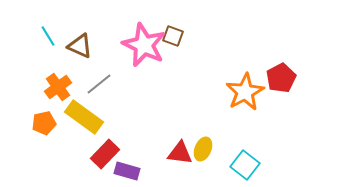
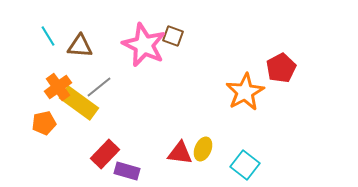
brown triangle: rotated 20 degrees counterclockwise
red pentagon: moved 10 px up
gray line: moved 3 px down
yellow rectangle: moved 5 px left, 14 px up
